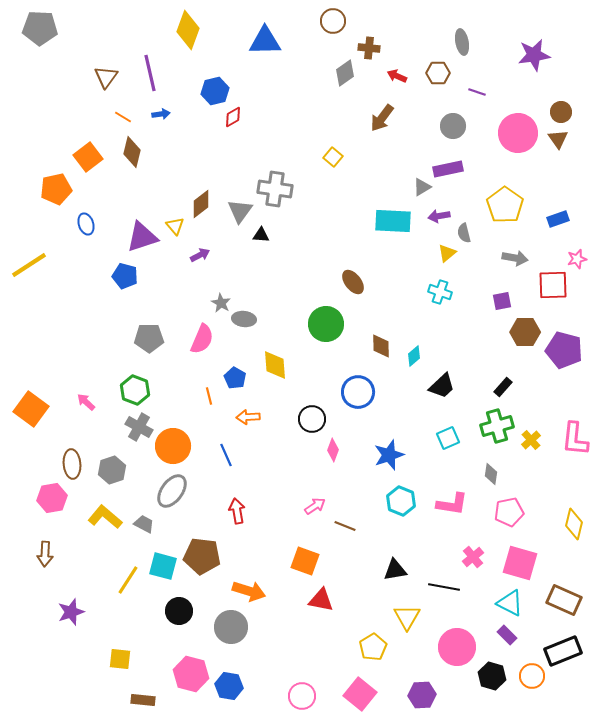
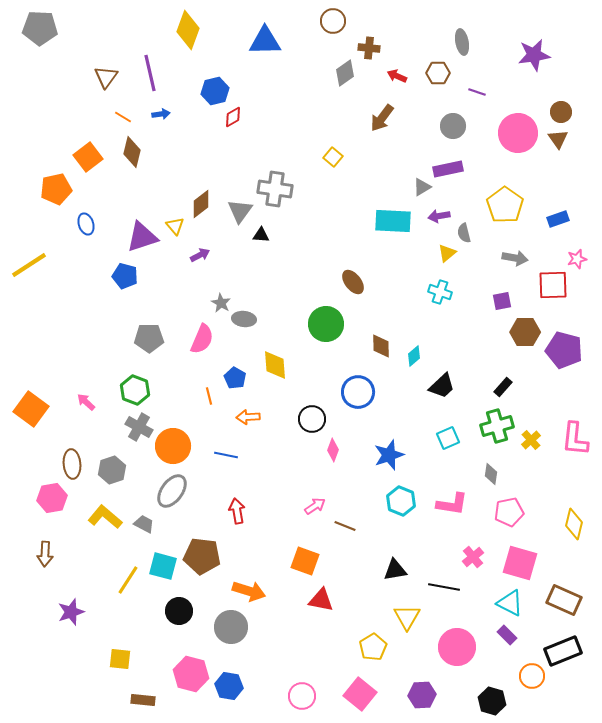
blue line at (226, 455): rotated 55 degrees counterclockwise
black hexagon at (492, 676): moved 25 px down
